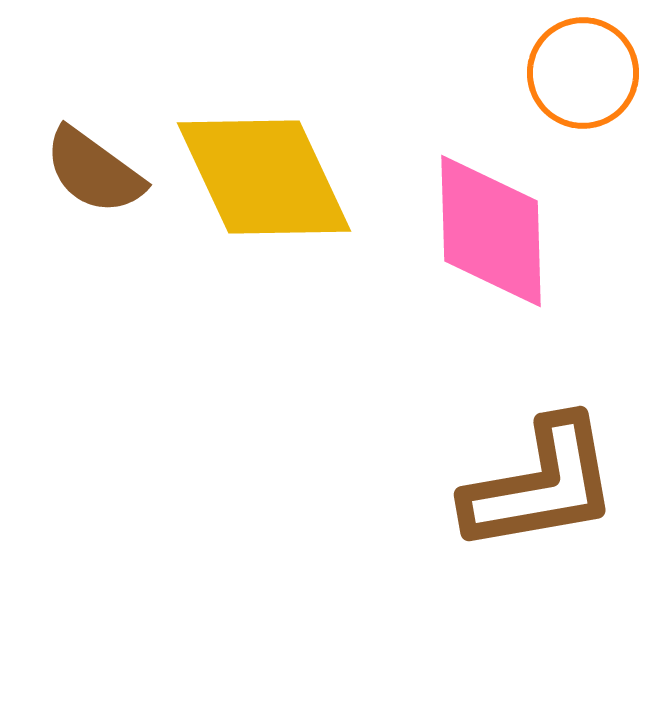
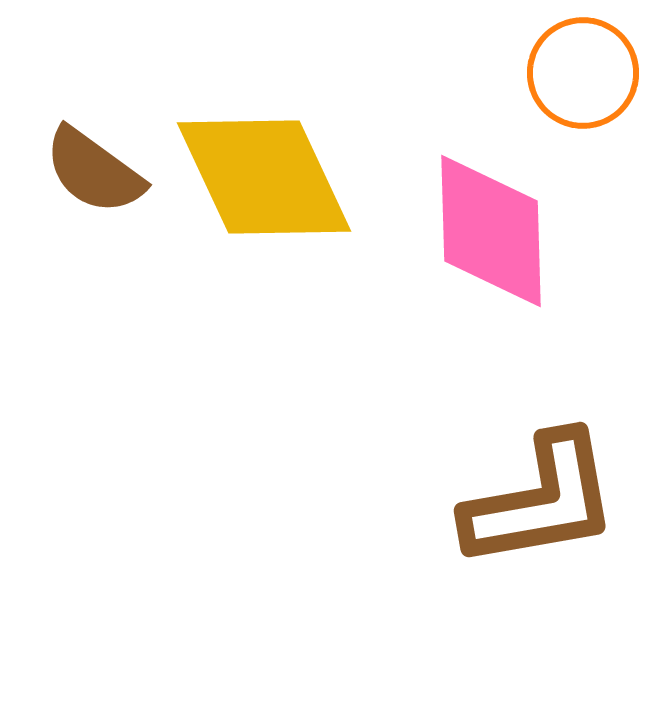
brown L-shape: moved 16 px down
